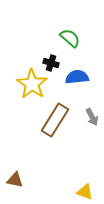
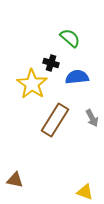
gray arrow: moved 1 px down
